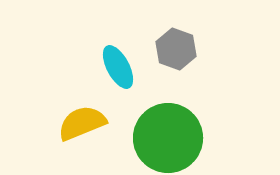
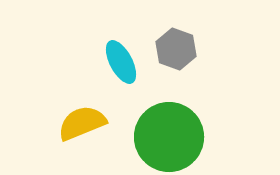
cyan ellipse: moved 3 px right, 5 px up
green circle: moved 1 px right, 1 px up
